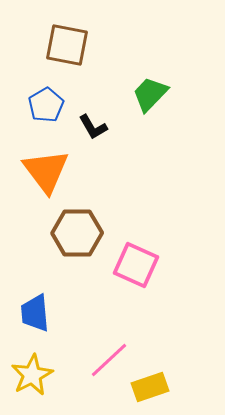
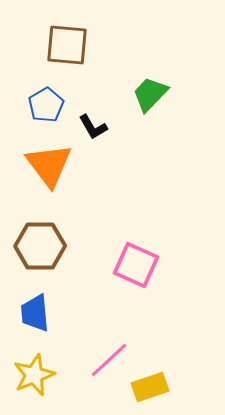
brown square: rotated 6 degrees counterclockwise
orange triangle: moved 3 px right, 6 px up
brown hexagon: moved 37 px left, 13 px down
yellow star: moved 2 px right; rotated 6 degrees clockwise
